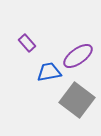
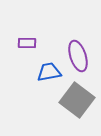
purple rectangle: rotated 48 degrees counterclockwise
purple ellipse: rotated 72 degrees counterclockwise
